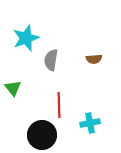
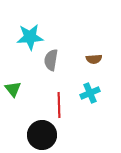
cyan star: moved 4 px right, 1 px up; rotated 16 degrees clockwise
green triangle: moved 1 px down
cyan cross: moved 30 px up; rotated 12 degrees counterclockwise
